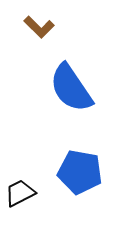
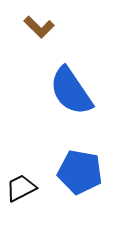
blue semicircle: moved 3 px down
black trapezoid: moved 1 px right, 5 px up
